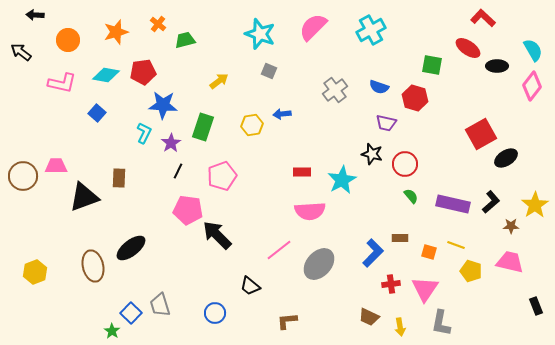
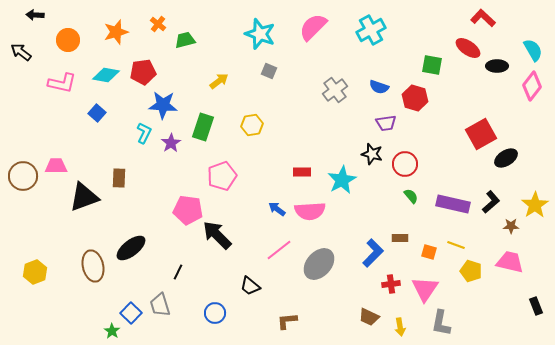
blue arrow at (282, 114): moved 5 px left, 95 px down; rotated 42 degrees clockwise
purple trapezoid at (386, 123): rotated 20 degrees counterclockwise
black line at (178, 171): moved 101 px down
